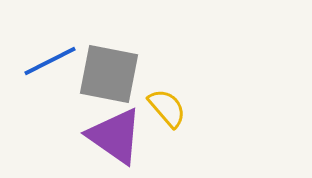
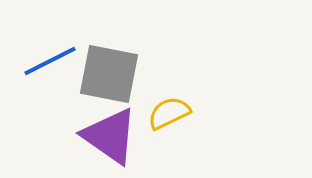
yellow semicircle: moved 2 px right, 5 px down; rotated 75 degrees counterclockwise
purple triangle: moved 5 px left
